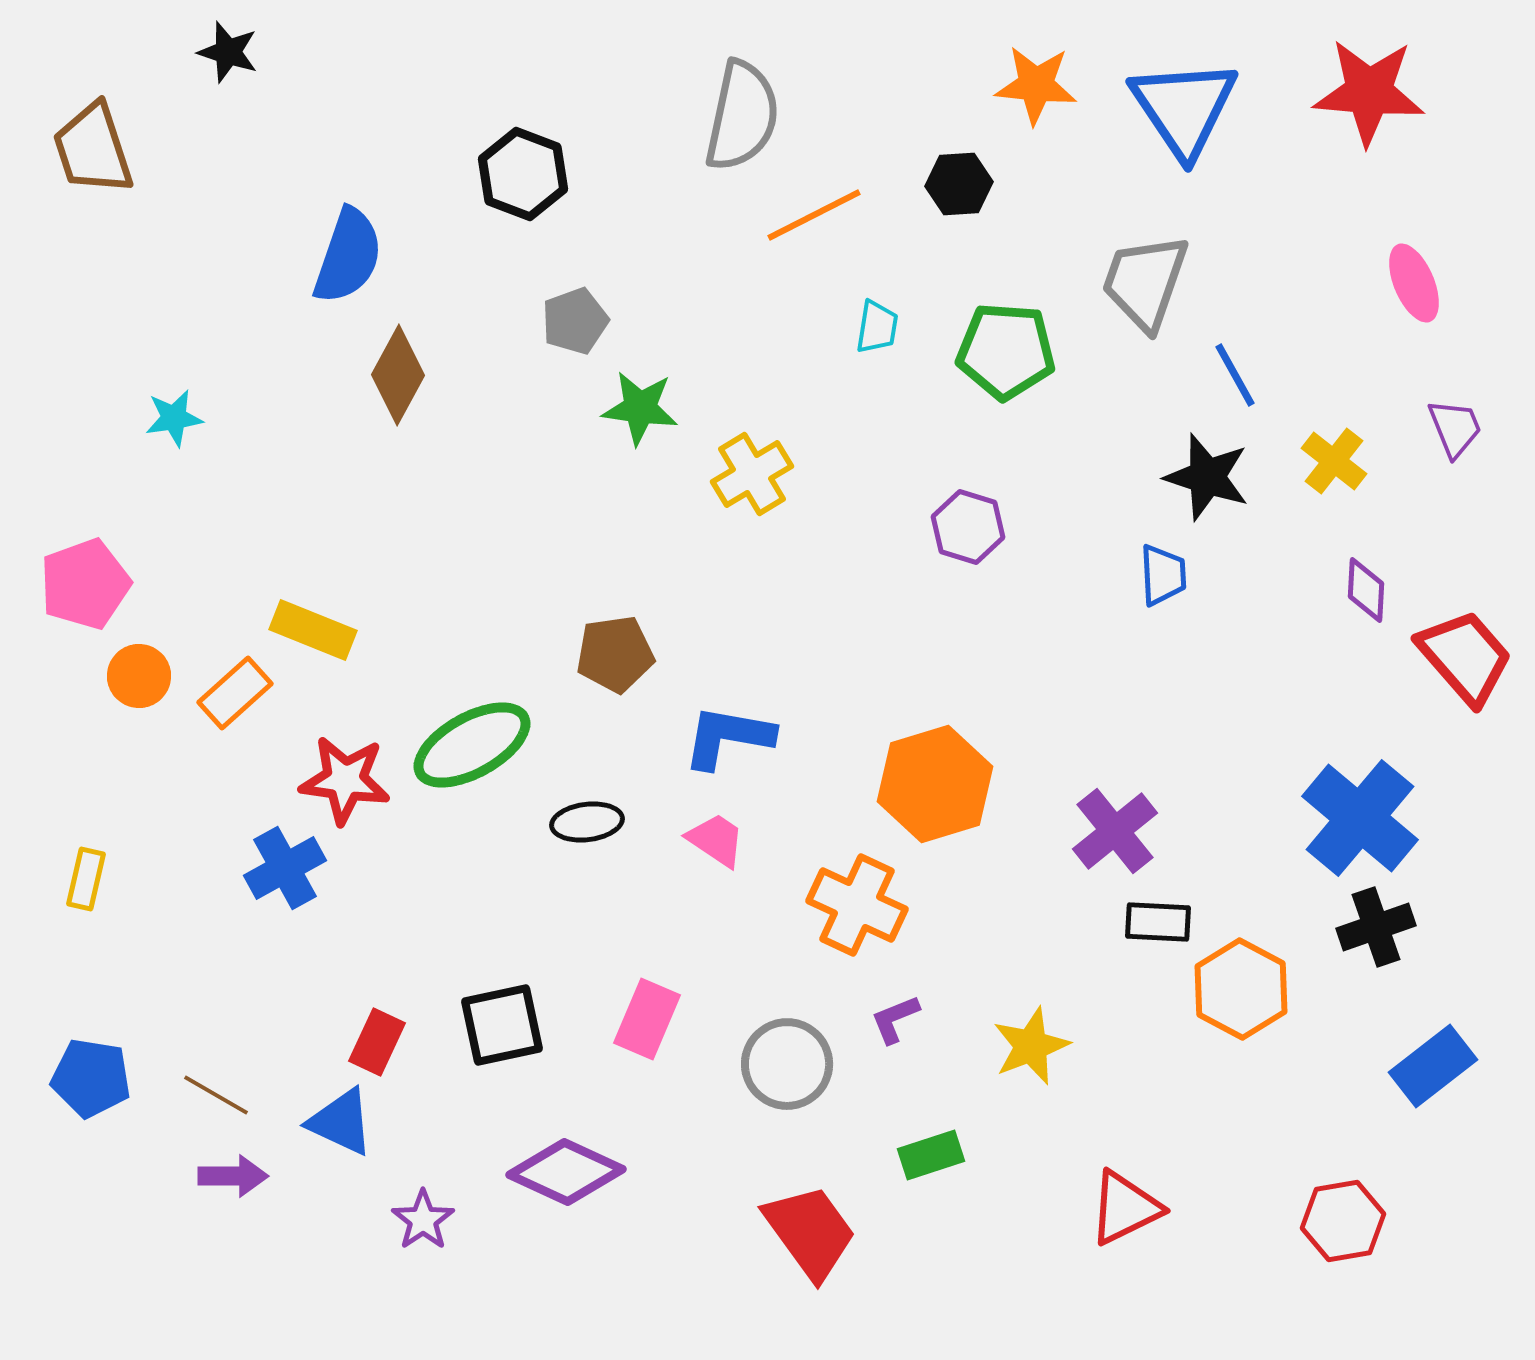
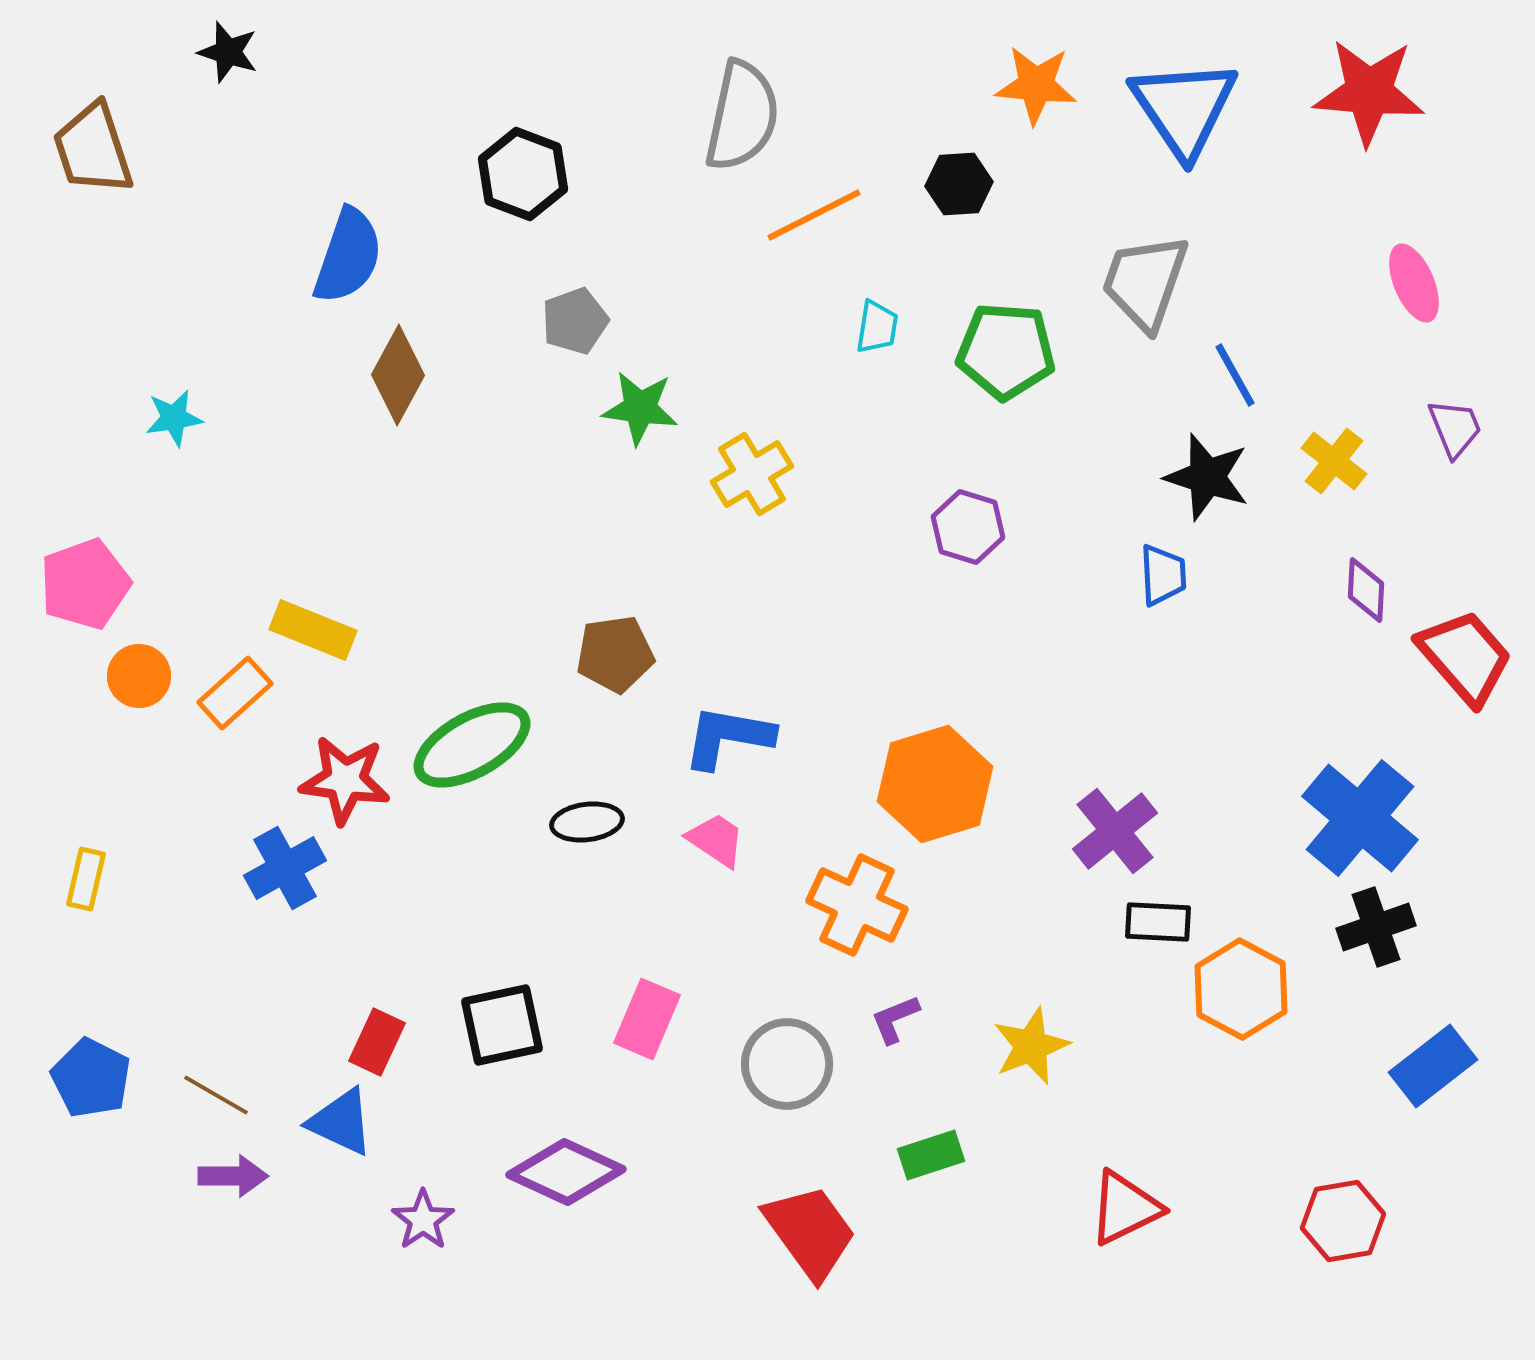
blue pentagon at (91, 1078): rotated 18 degrees clockwise
